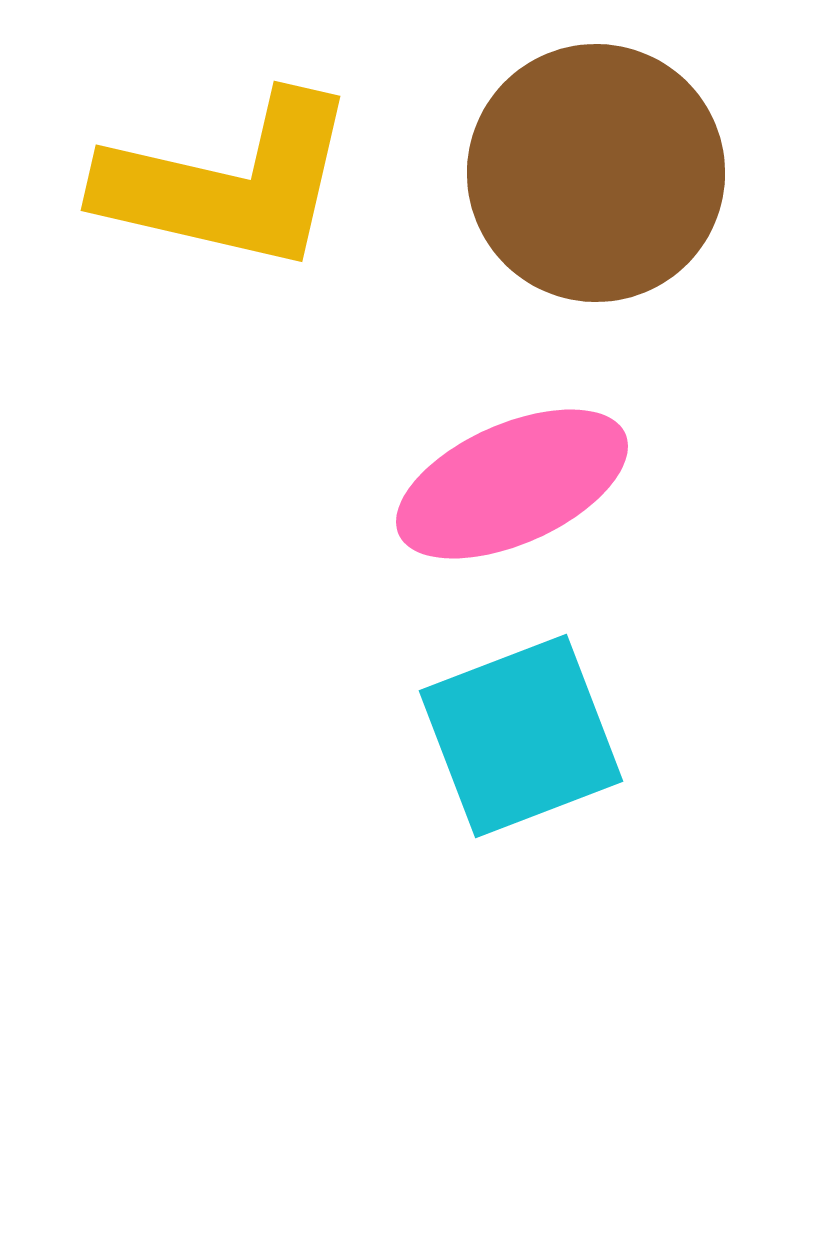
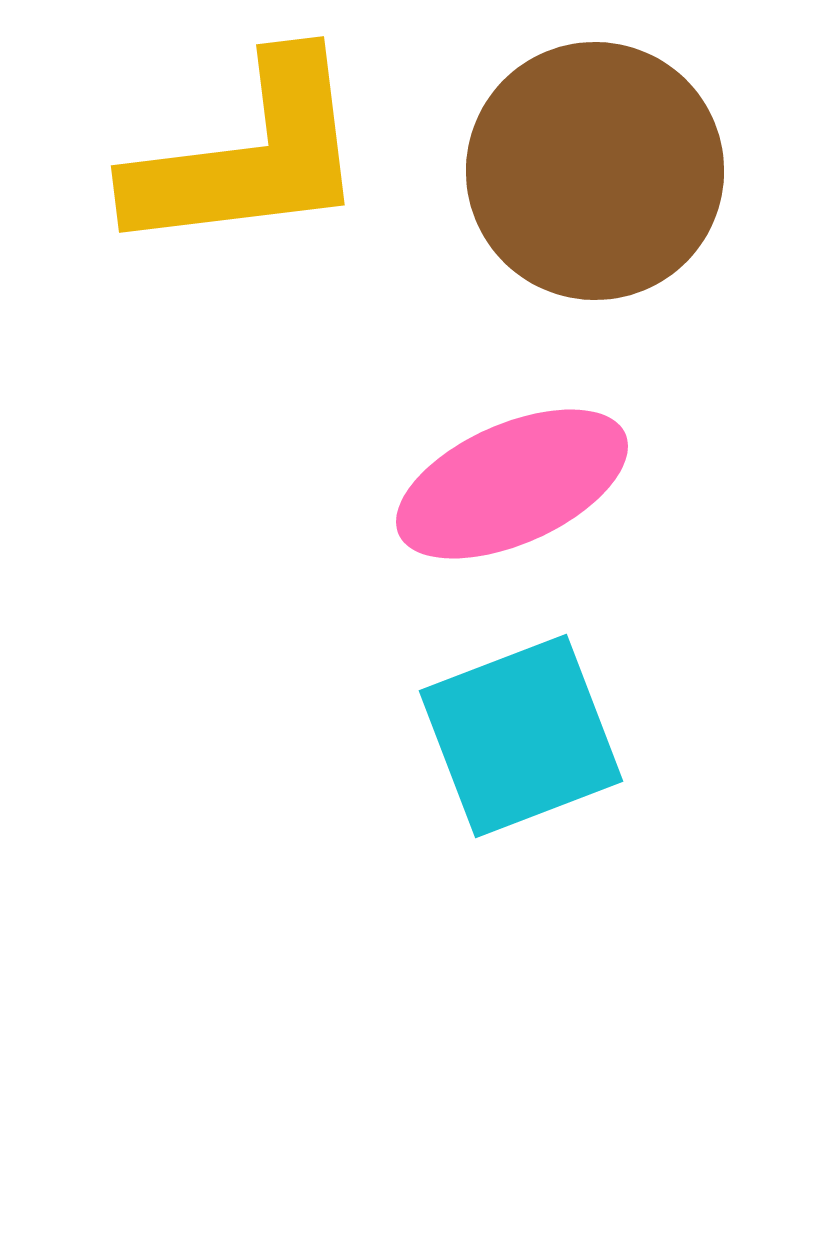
brown circle: moved 1 px left, 2 px up
yellow L-shape: moved 20 px right, 27 px up; rotated 20 degrees counterclockwise
